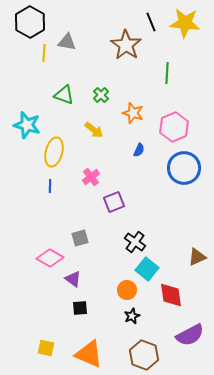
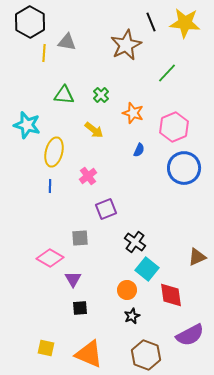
brown star: rotated 12 degrees clockwise
green line: rotated 40 degrees clockwise
green triangle: rotated 15 degrees counterclockwise
pink cross: moved 3 px left, 1 px up
purple square: moved 8 px left, 7 px down
gray square: rotated 12 degrees clockwise
purple triangle: rotated 24 degrees clockwise
brown hexagon: moved 2 px right
